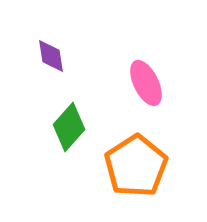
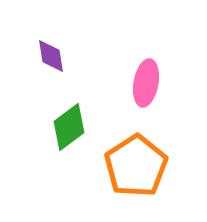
pink ellipse: rotated 36 degrees clockwise
green diamond: rotated 12 degrees clockwise
